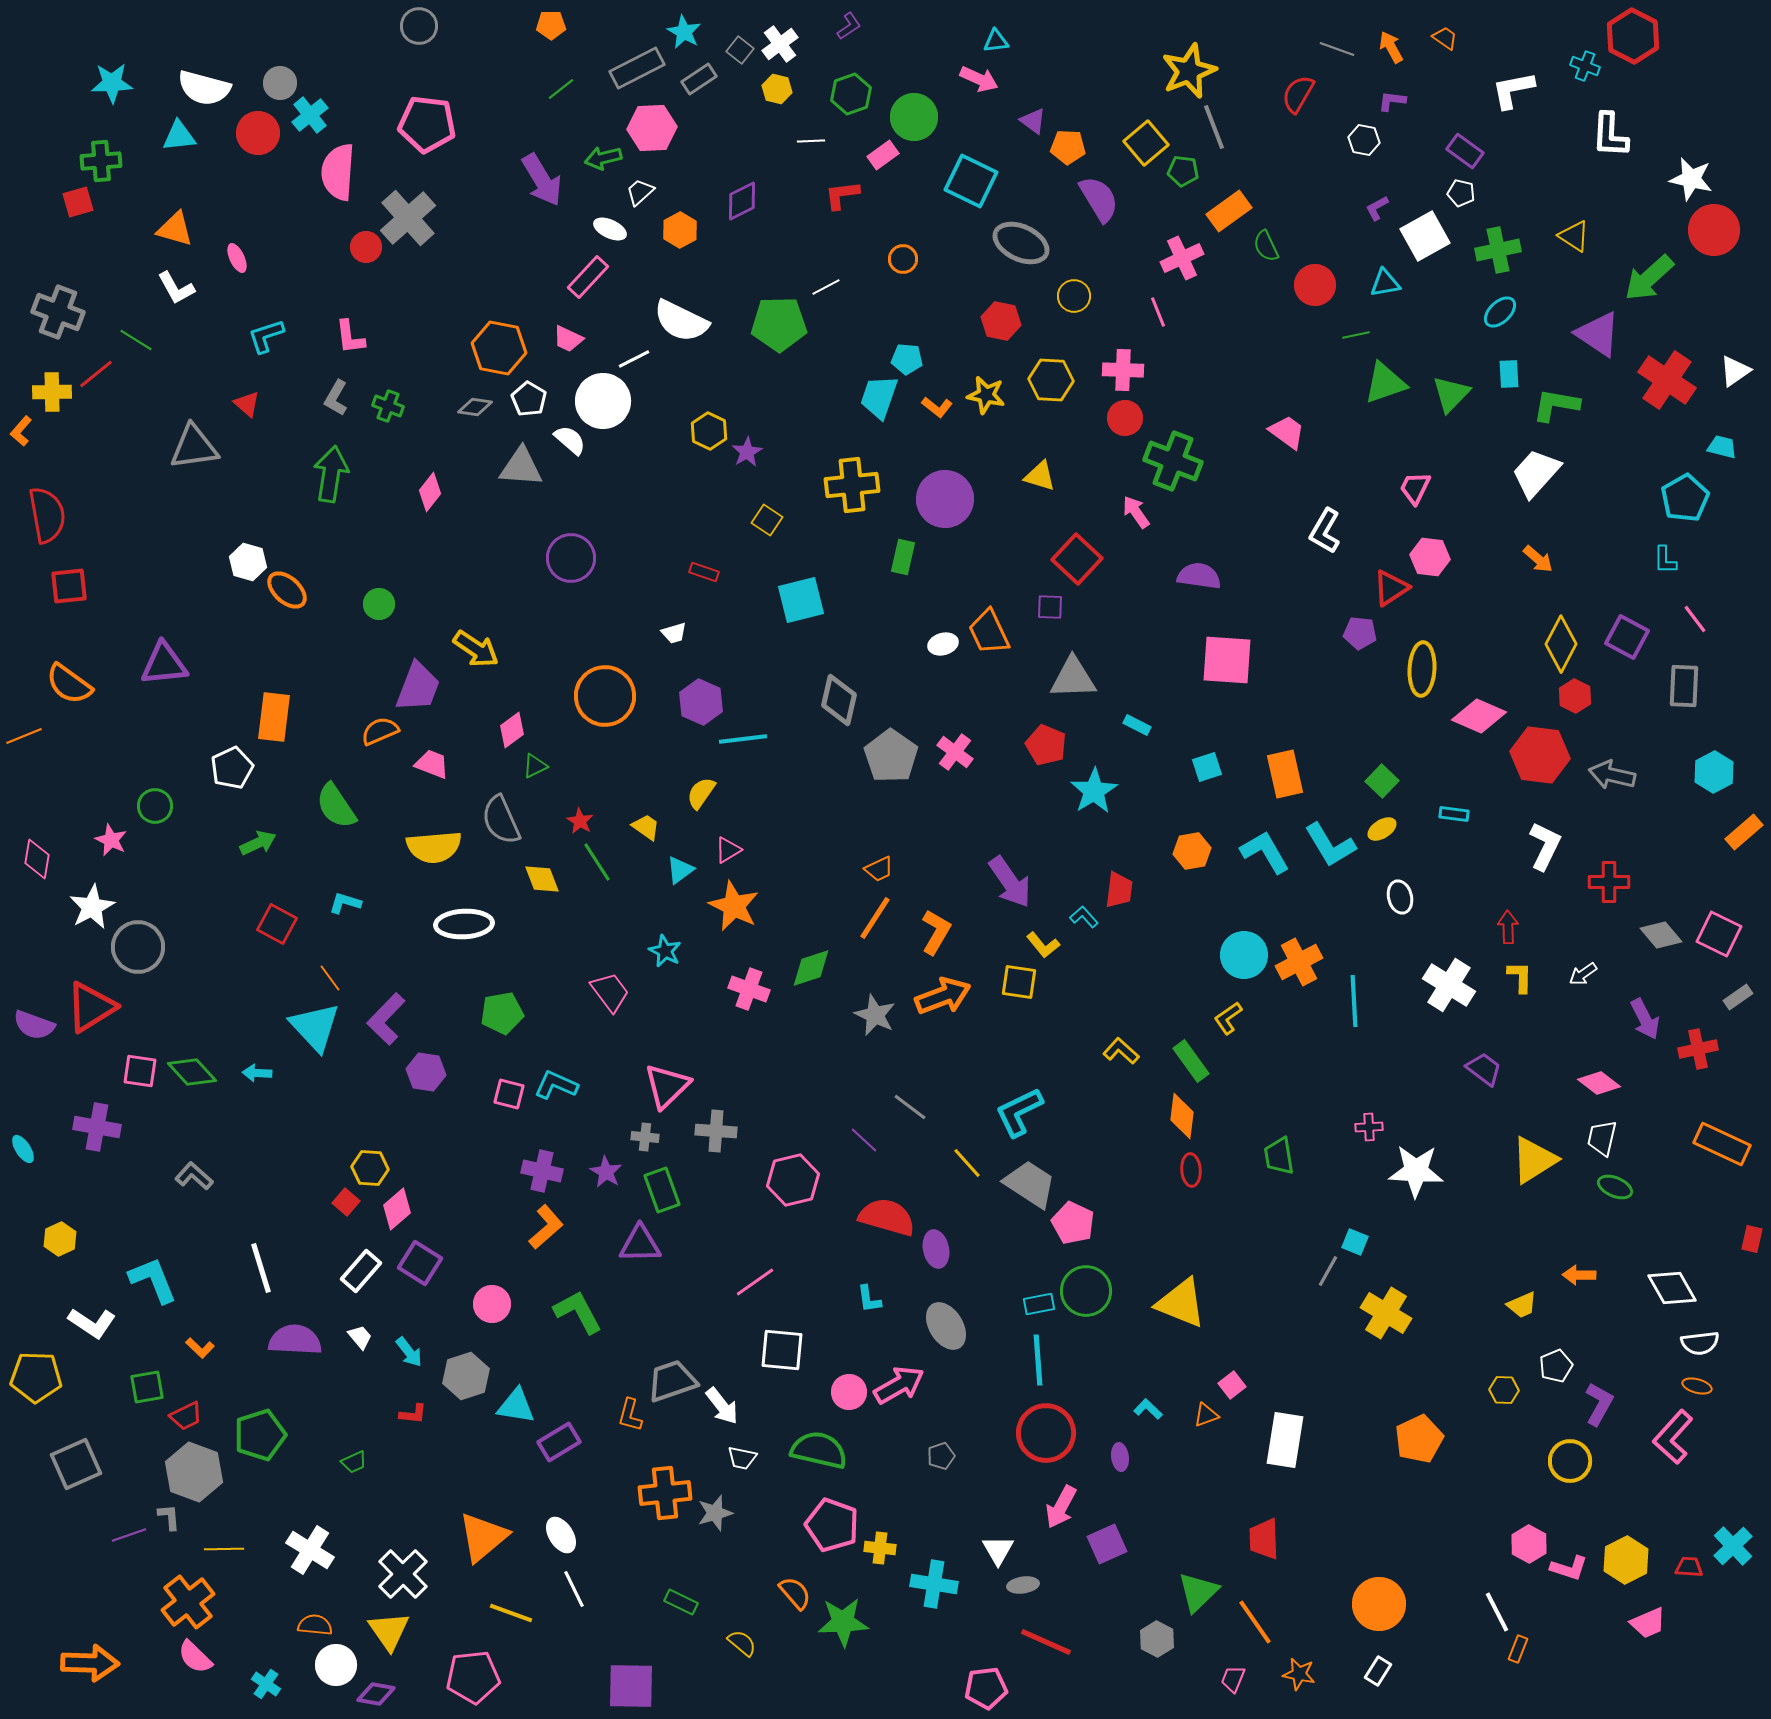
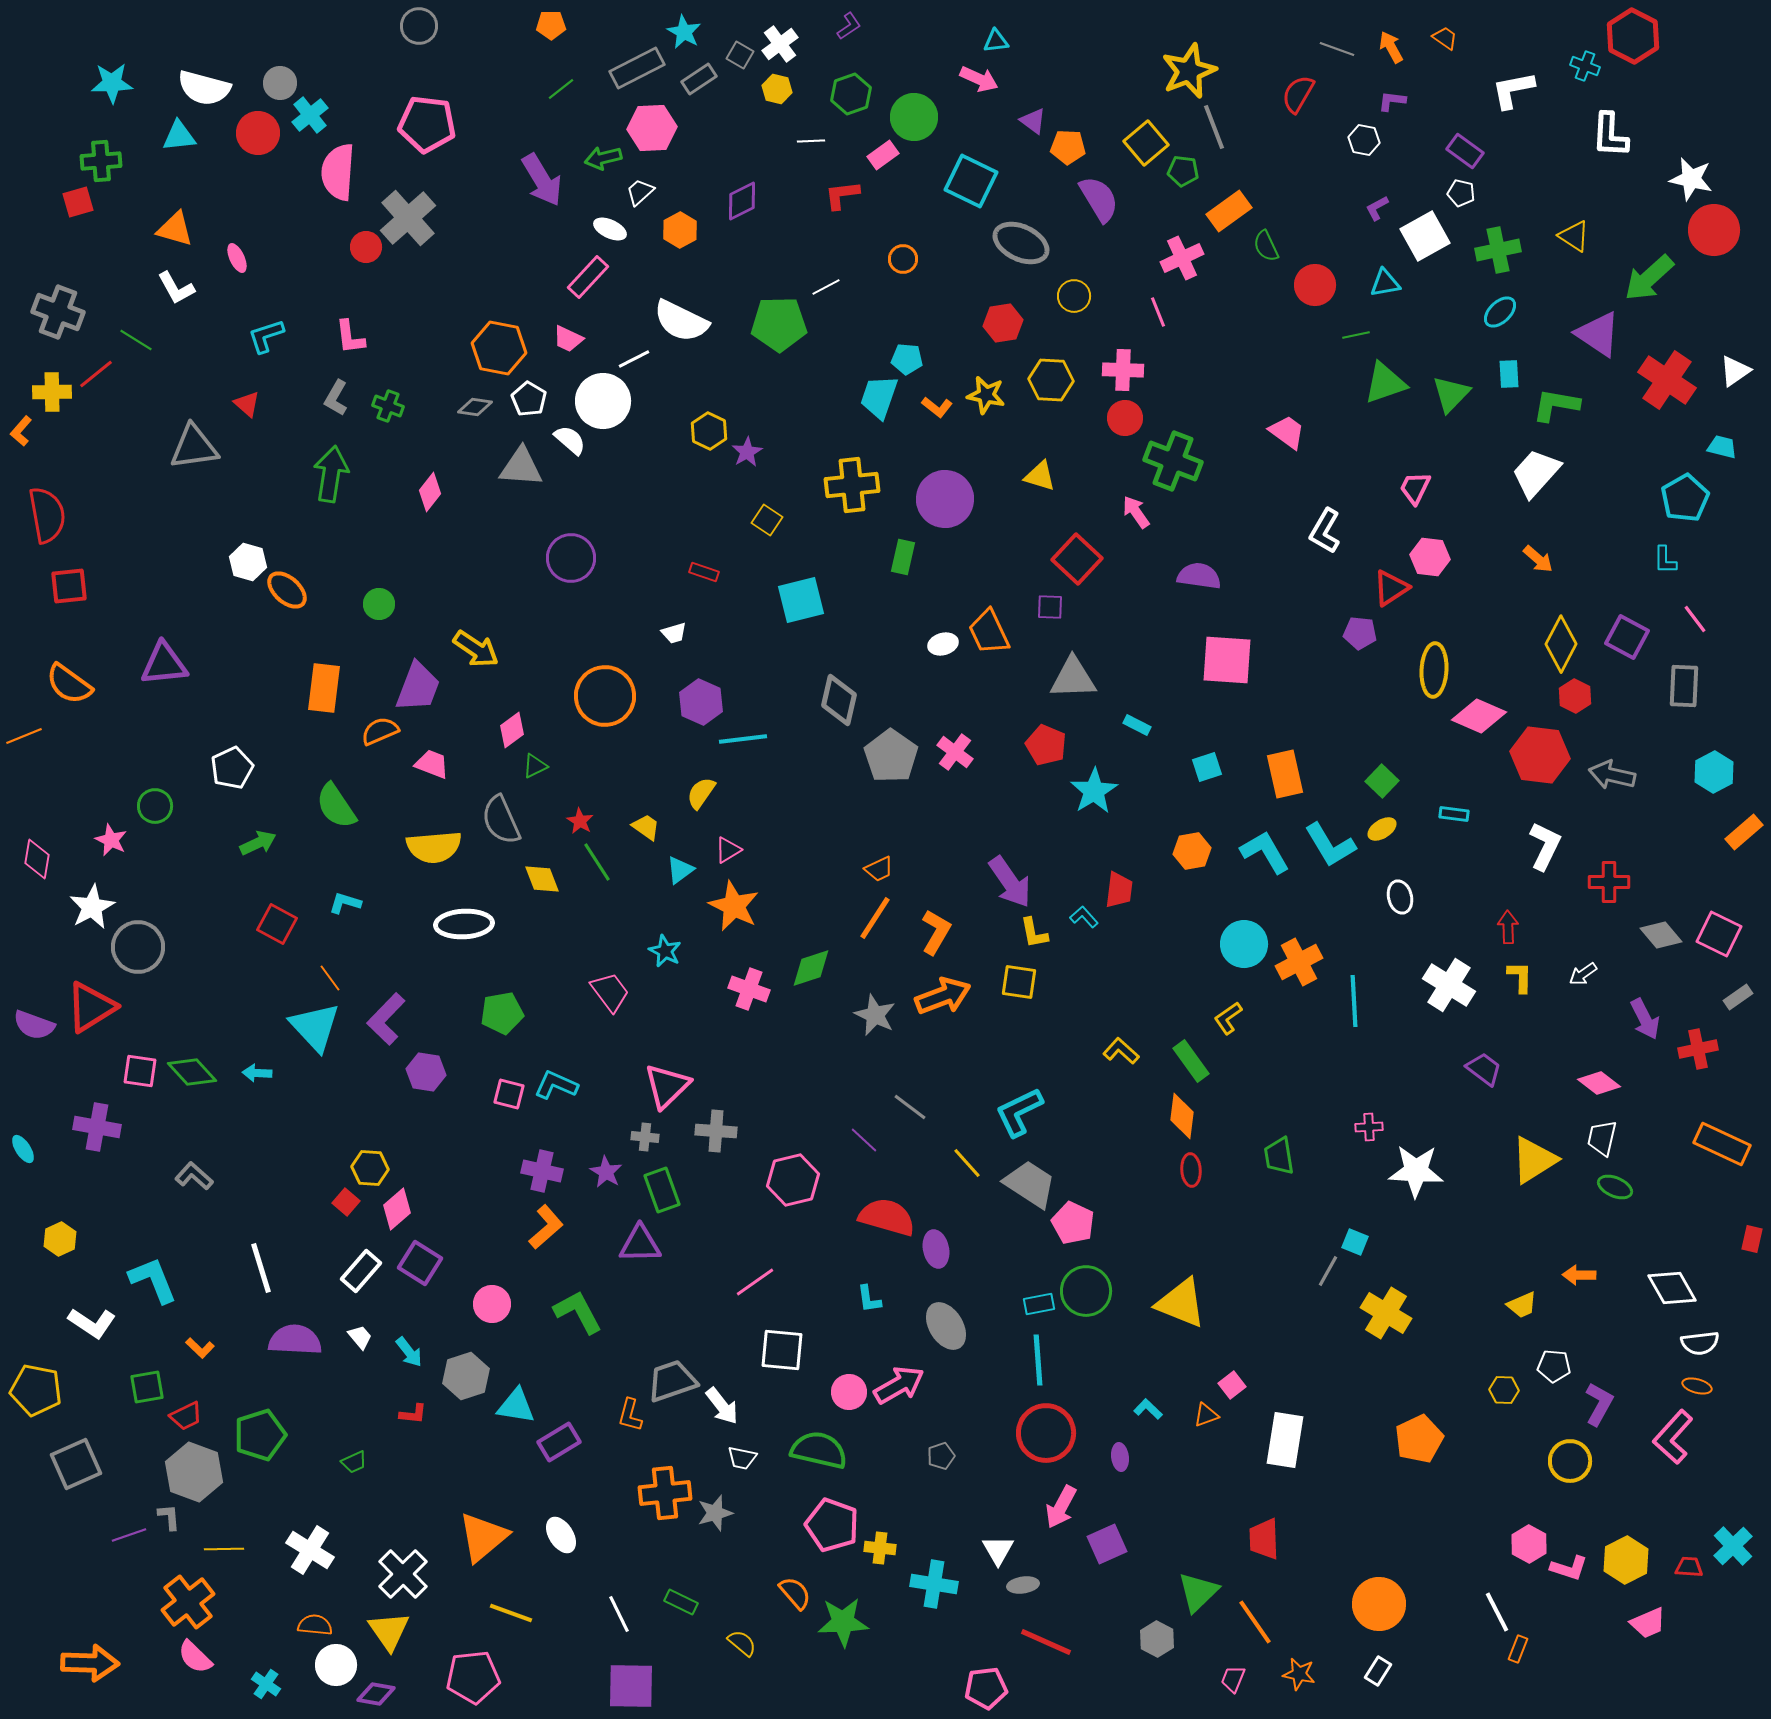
gray square at (740, 50): moved 5 px down; rotated 8 degrees counterclockwise
red hexagon at (1001, 321): moved 2 px right, 2 px down; rotated 21 degrees counterclockwise
yellow ellipse at (1422, 669): moved 12 px right, 1 px down
orange rectangle at (274, 717): moved 50 px right, 29 px up
yellow L-shape at (1043, 945): moved 9 px left, 12 px up; rotated 28 degrees clockwise
cyan circle at (1244, 955): moved 11 px up
white pentagon at (1556, 1366): moved 2 px left; rotated 28 degrees clockwise
yellow pentagon at (36, 1377): moved 13 px down; rotated 9 degrees clockwise
white line at (574, 1589): moved 45 px right, 25 px down
